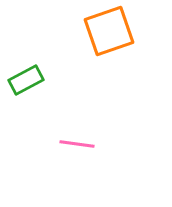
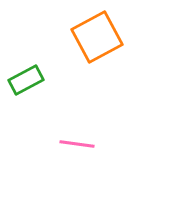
orange square: moved 12 px left, 6 px down; rotated 9 degrees counterclockwise
